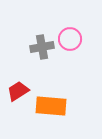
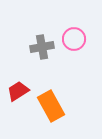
pink circle: moved 4 px right
orange rectangle: rotated 56 degrees clockwise
